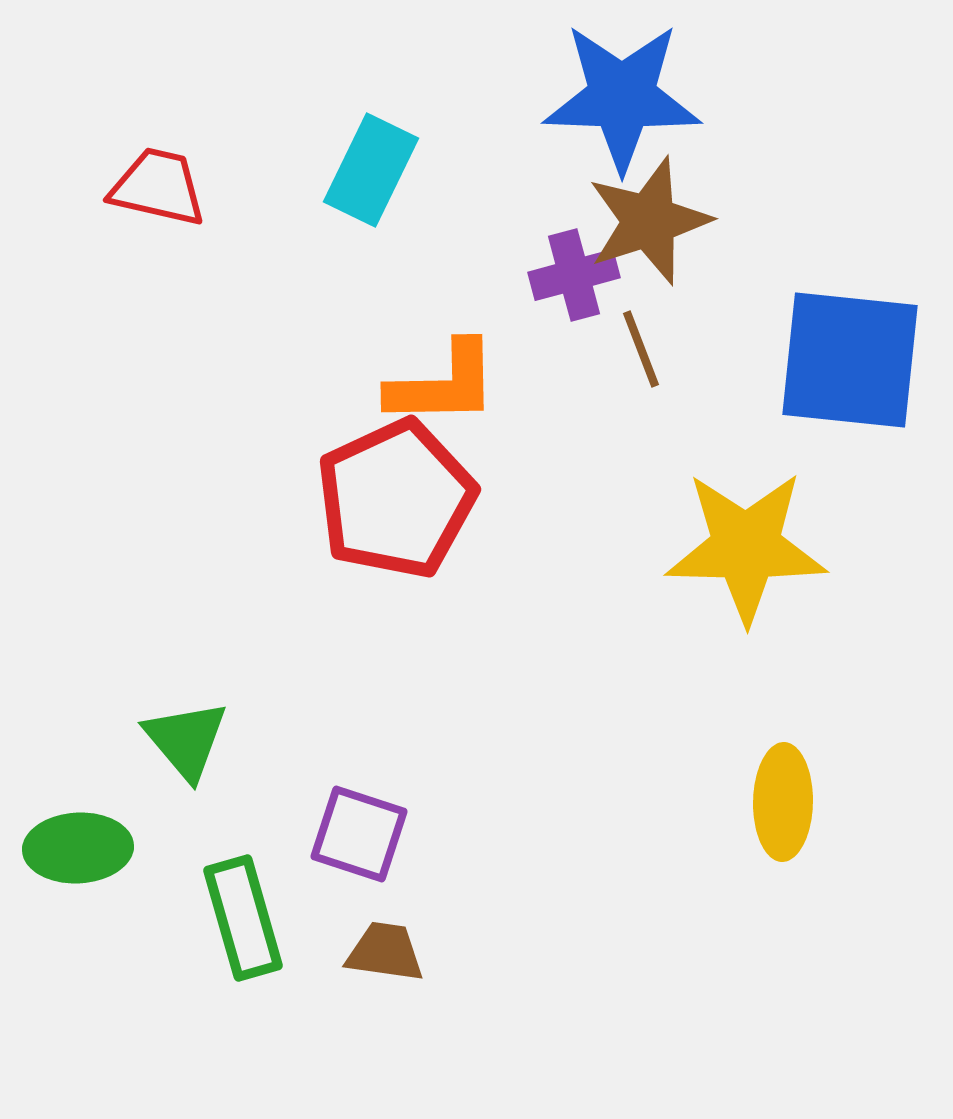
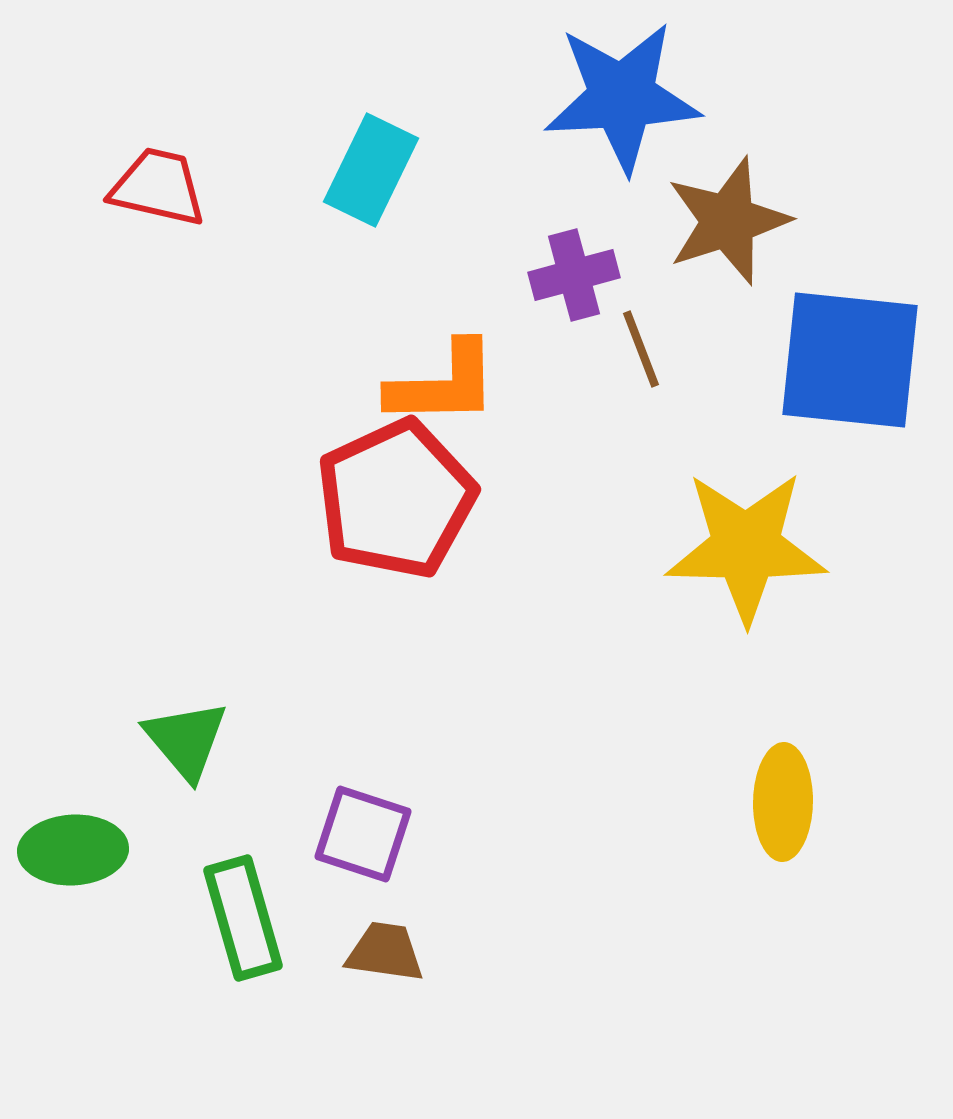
blue star: rotated 5 degrees counterclockwise
brown star: moved 79 px right
purple square: moved 4 px right
green ellipse: moved 5 px left, 2 px down
